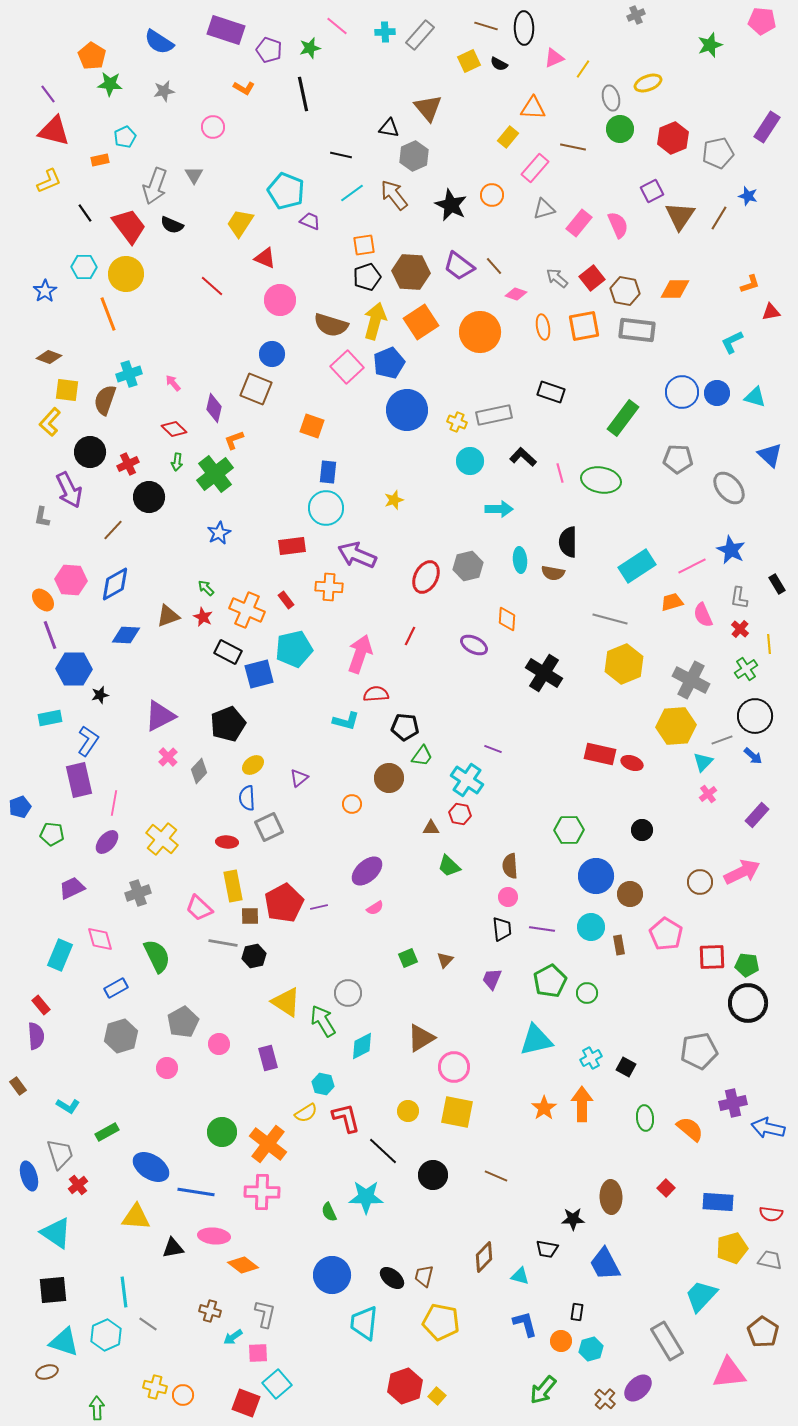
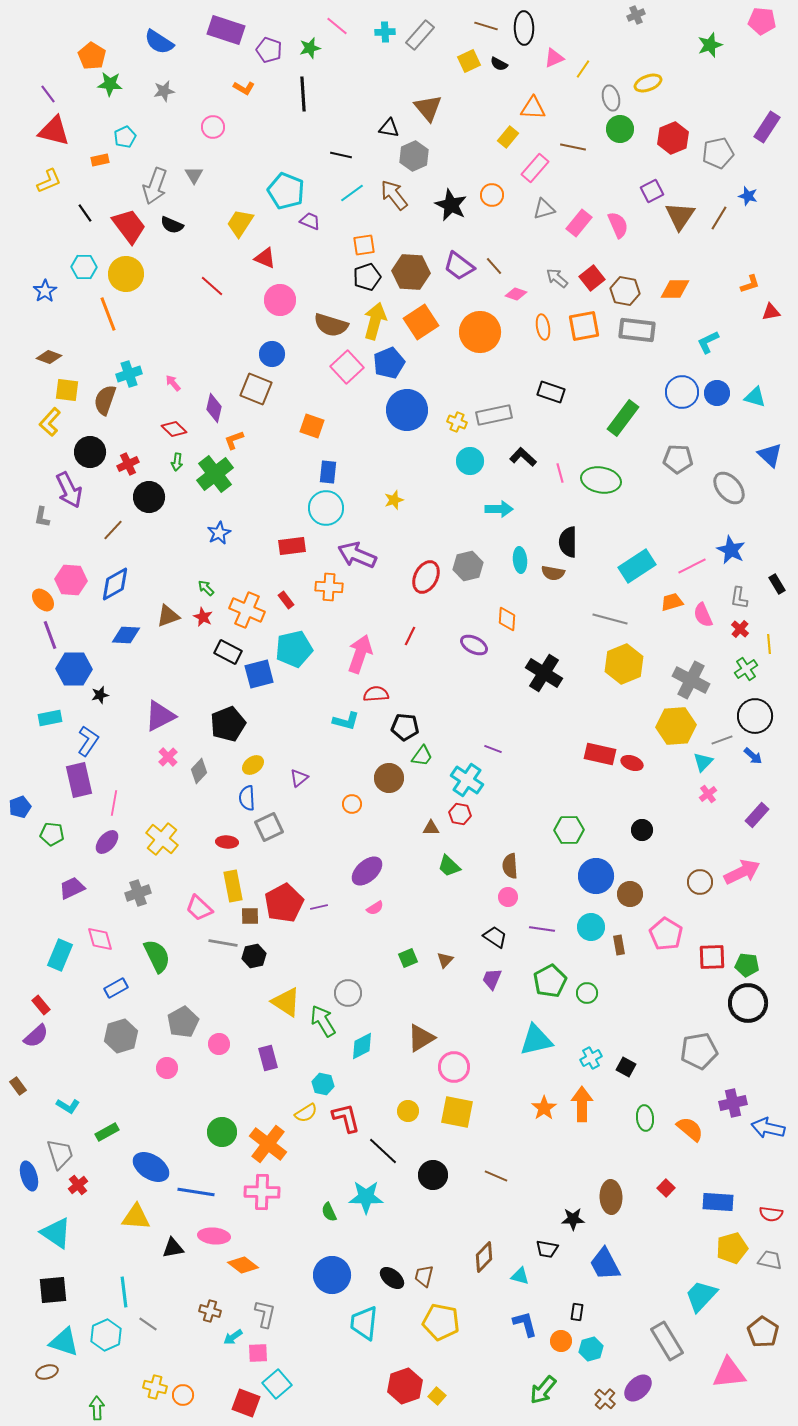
black line at (303, 94): rotated 8 degrees clockwise
cyan L-shape at (732, 342): moved 24 px left
black trapezoid at (502, 929): moved 7 px left, 8 px down; rotated 50 degrees counterclockwise
purple semicircle at (36, 1036): rotated 52 degrees clockwise
